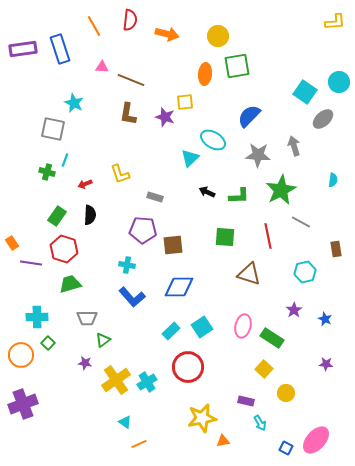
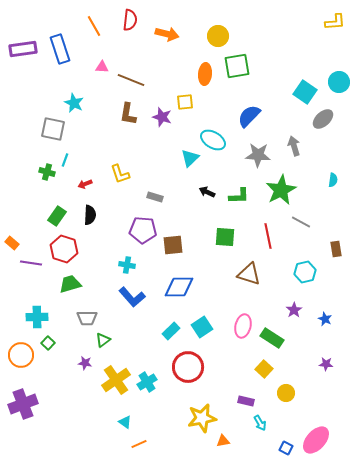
purple star at (165, 117): moved 3 px left
orange rectangle at (12, 243): rotated 16 degrees counterclockwise
